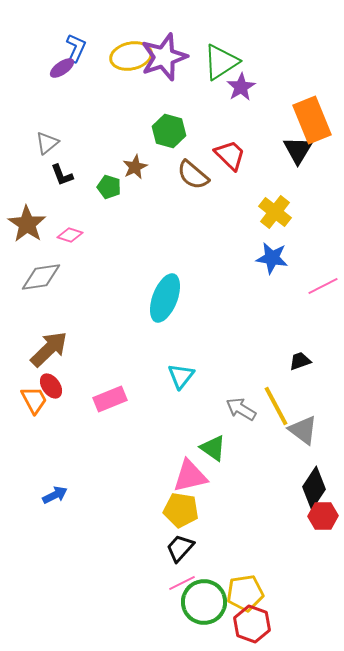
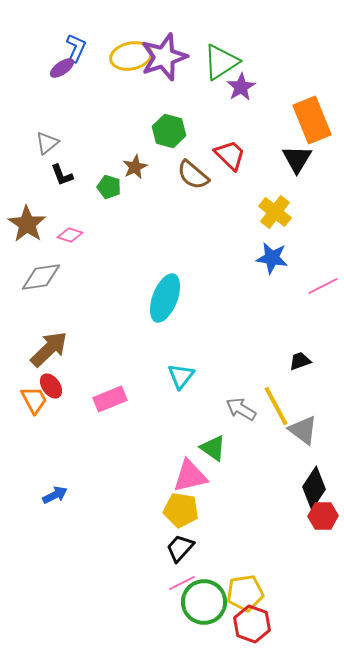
black triangle at (298, 150): moved 1 px left, 9 px down
